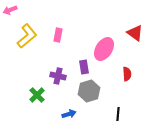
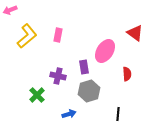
pink ellipse: moved 1 px right, 2 px down
